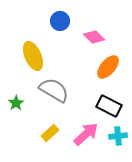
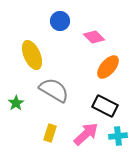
yellow ellipse: moved 1 px left, 1 px up
black rectangle: moved 4 px left
yellow rectangle: rotated 30 degrees counterclockwise
